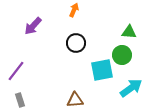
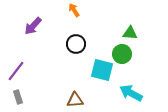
orange arrow: rotated 56 degrees counterclockwise
green triangle: moved 1 px right, 1 px down
black circle: moved 1 px down
green circle: moved 1 px up
cyan square: rotated 25 degrees clockwise
cyan arrow: moved 5 px down; rotated 115 degrees counterclockwise
gray rectangle: moved 2 px left, 3 px up
